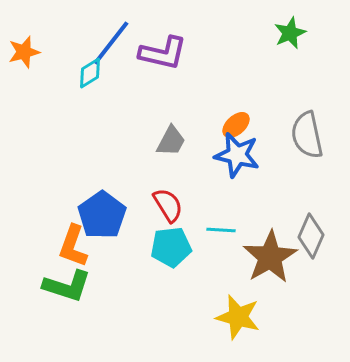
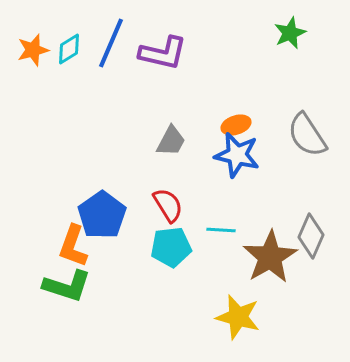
blue line: rotated 15 degrees counterclockwise
orange star: moved 9 px right, 2 px up
cyan diamond: moved 21 px left, 24 px up
orange ellipse: rotated 24 degrees clockwise
gray semicircle: rotated 21 degrees counterclockwise
